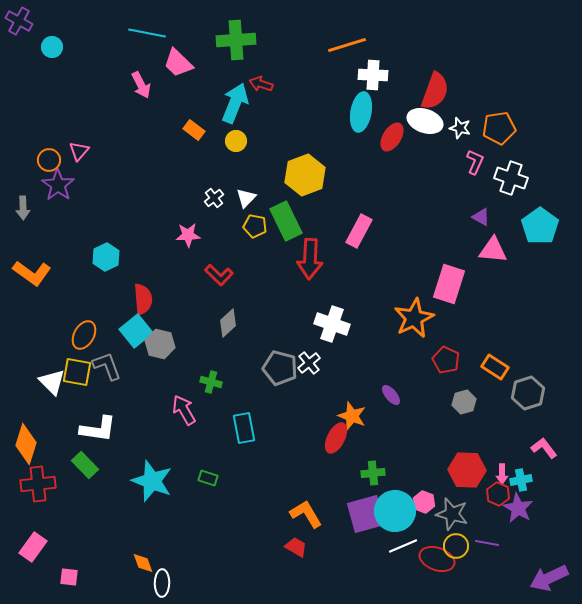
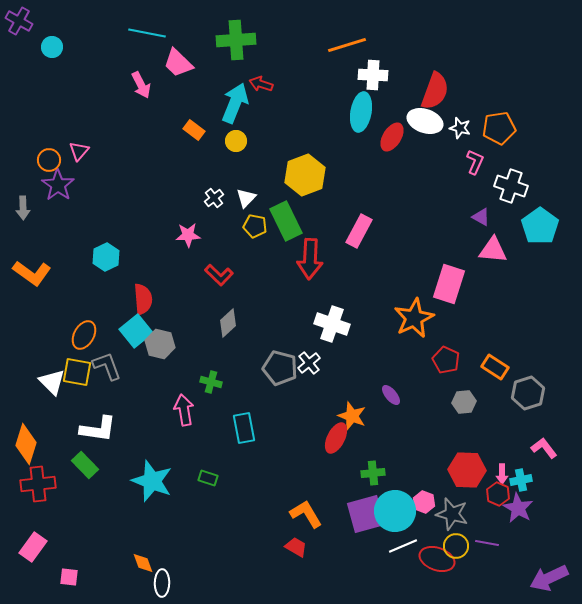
white cross at (511, 178): moved 8 px down
gray hexagon at (464, 402): rotated 10 degrees clockwise
pink arrow at (184, 410): rotated 20 degrees clockwise
